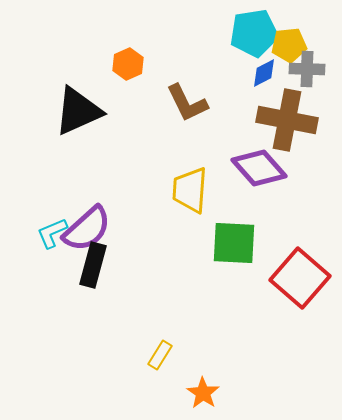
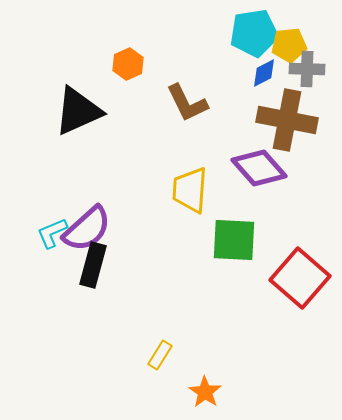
green square: moved 3 px up
orange star: moved 2 px right, 1 px up
